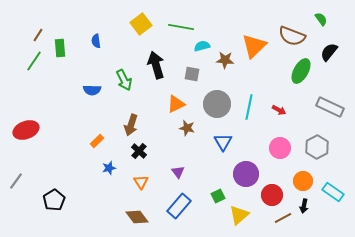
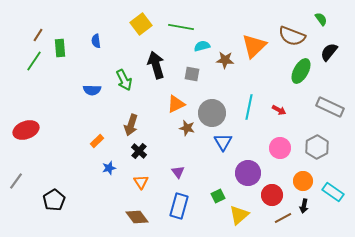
gray circle at (217, 104): moved 5 px left, 9 px down
purple circle at (246, 174): moved 2 px right, 1 px up
blue rectangle at (179, 206): rotated 25 degrees counterclockwise
